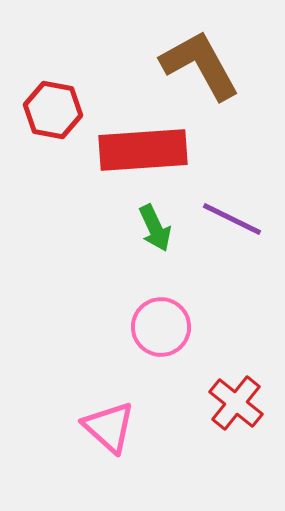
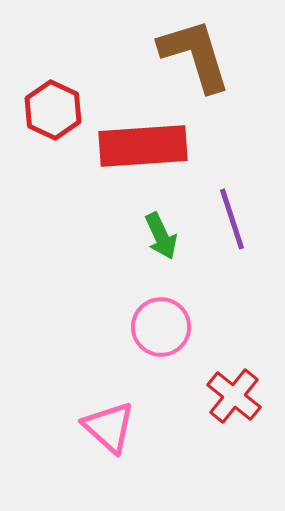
brown L-shape: moved 5 px left, 10 px up; rotated 12 degrees clockwise
red hexagon: rotated 14 degrees clockwise
red rectangle: moved 4 px up
purple line: rotated 46 degrees clockwise
green arrow: moved 6 px right, 8 px down
red cross: moved 2 px left, 7 px up
